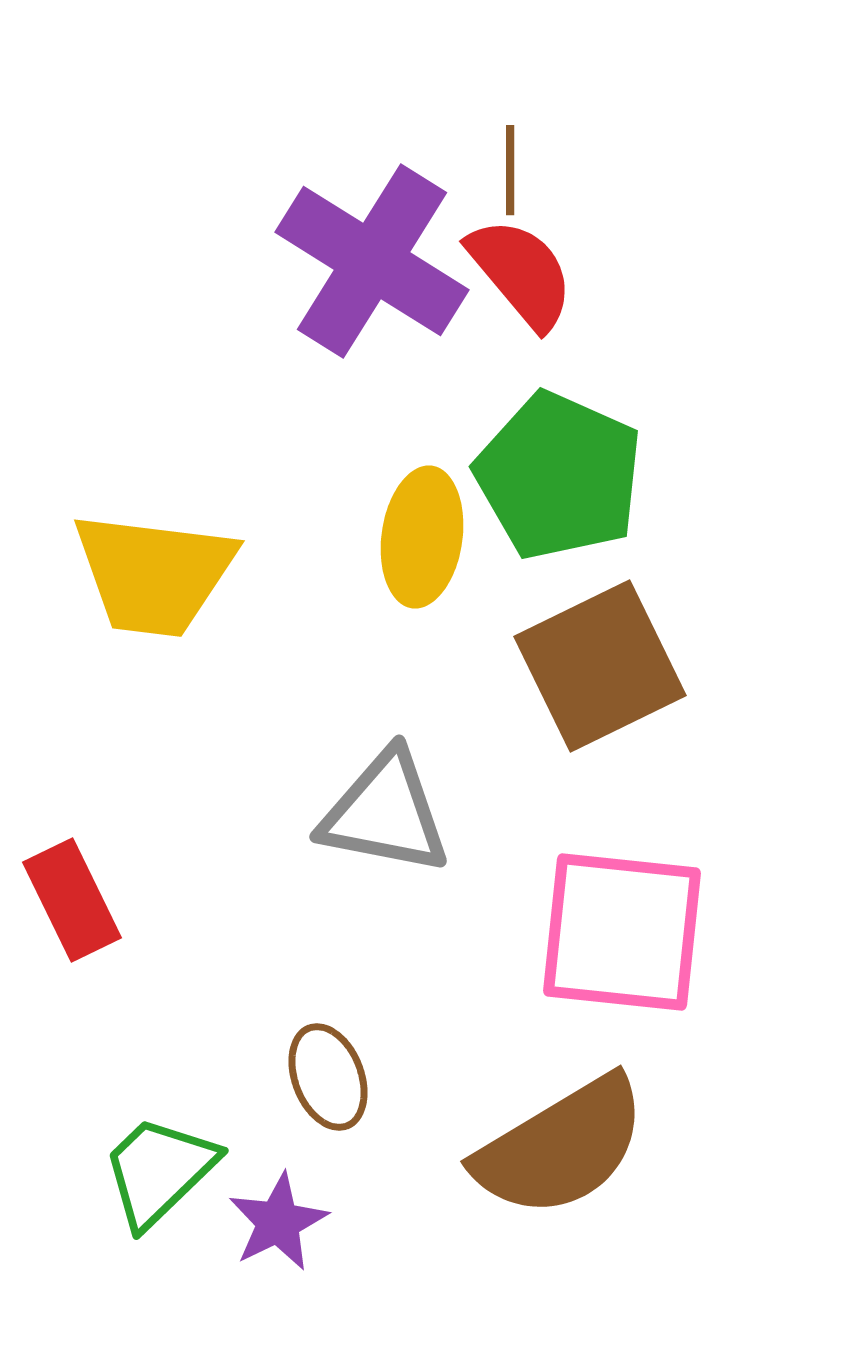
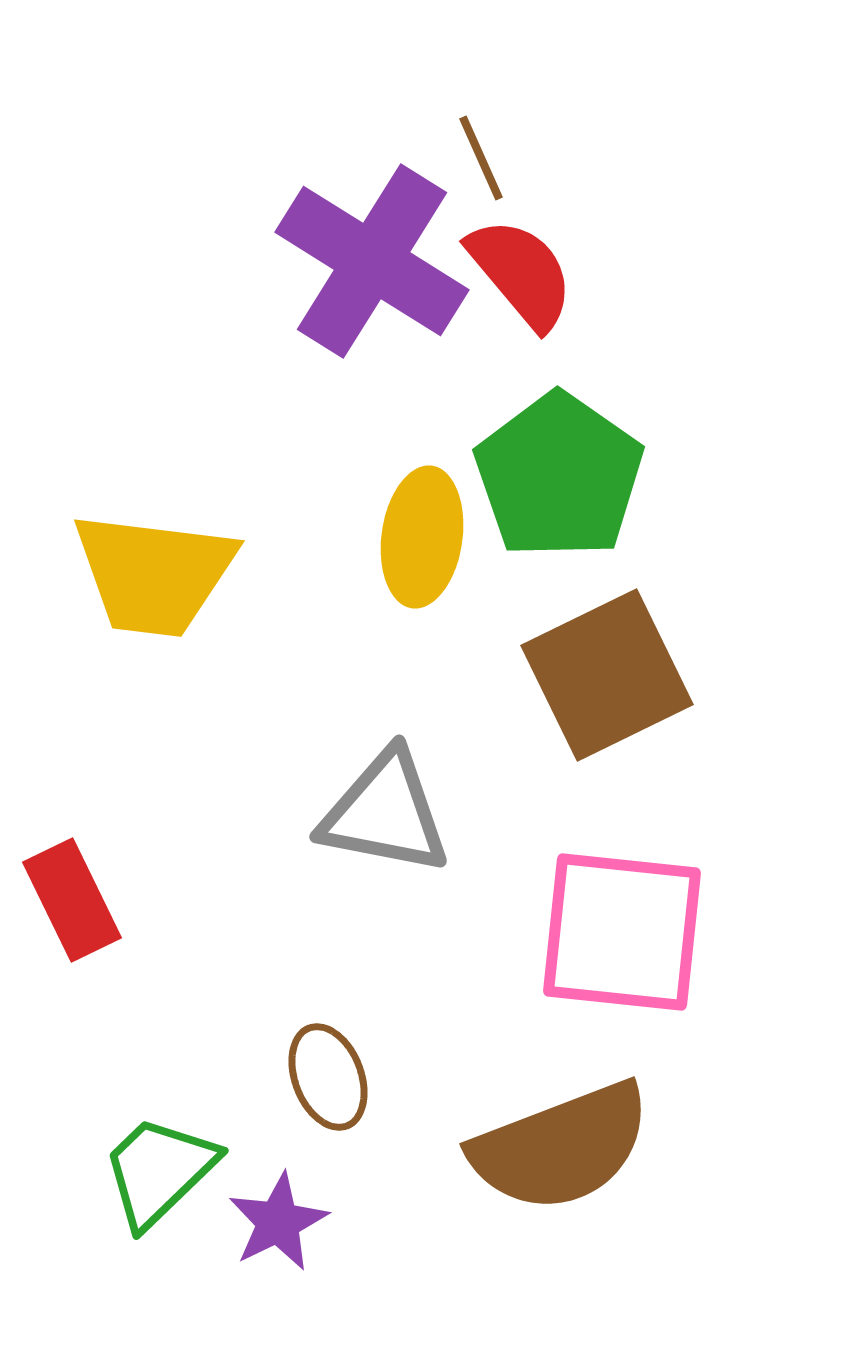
brown line: moved 29 px left, 12 px up; rotated 24 degrees counterclockwise
green pentagon: rotated 11 degrees clockwise
brown square: moved 7 px right, 9 px down
brown semicircle: rotated 10 degrees clockwise
